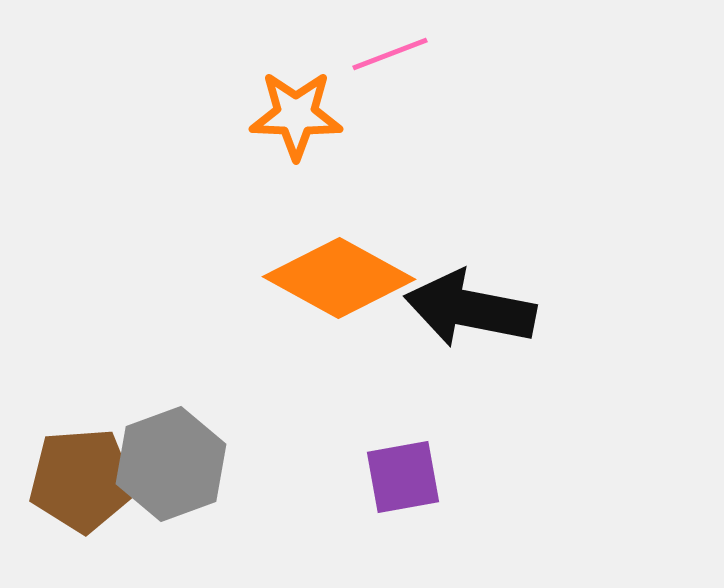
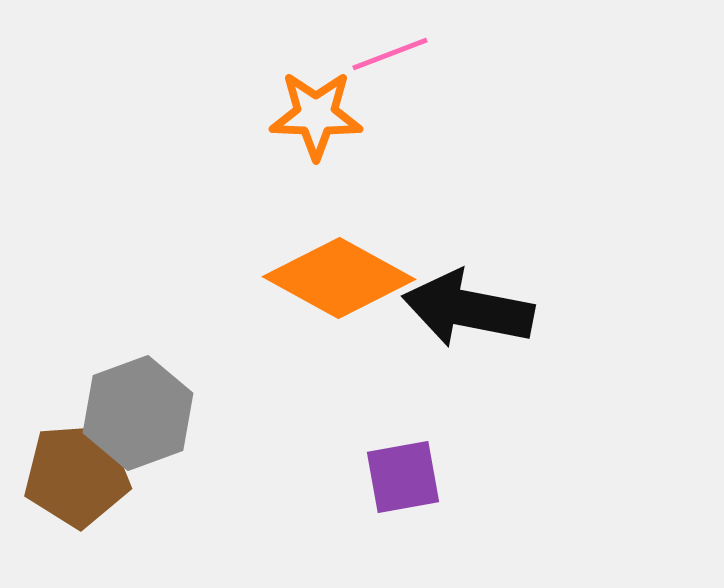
orange star: moved 20 px right
black arrow: moved 2 px left
gray hexagon: moved 33 px left, 51 px up
brown pentagon: moved 5 px left, 5 px up
